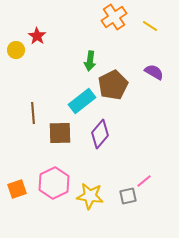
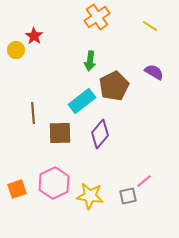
orange cross: moved 17 px left
red star: moved 3 px left
brown pentagon: moved 1 px right, 1 px down
